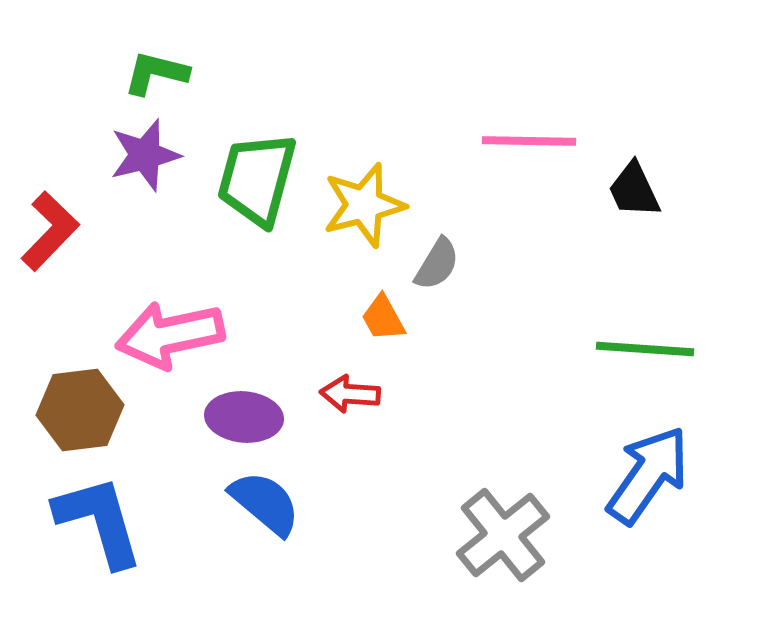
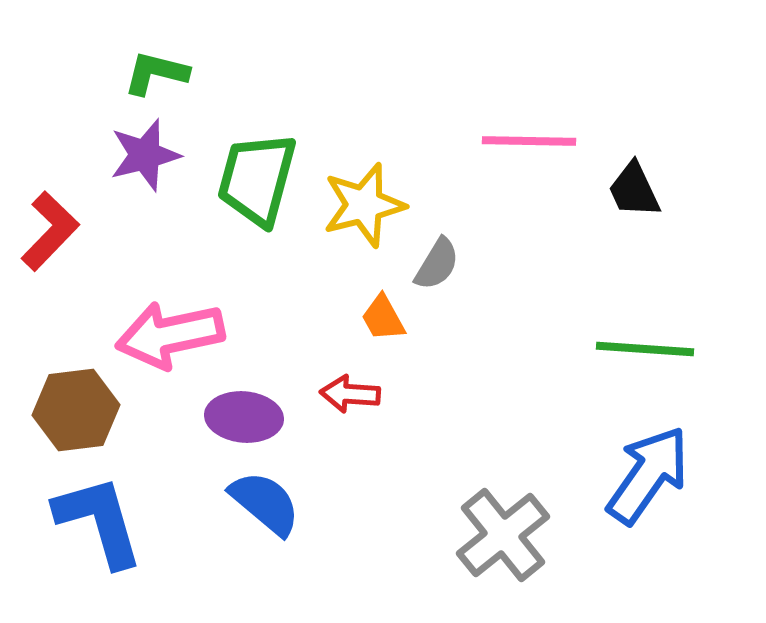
brown hexagon: moved 4 px left
